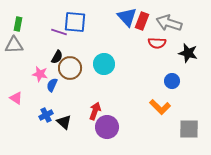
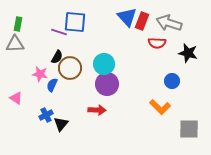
gray triangle: moved 1 px right, 1 px up
red arrow: moved 2 px right, 1 px up; rotated 72 degrees clockwise
black triangle: moved 3 px left, 2 px down; rotated 28 degrees clockwise
purple circle: moved 43 px up
